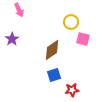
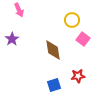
yellow circle: moved 1 px right, 2 px up
pink square: rotated 24 degrees clockwise
brown diamond: moved 1 px right; rotated 65 degrees counterclockwise
blue square: moved 10 px down
red star: moved 6 px right, 14 px up
